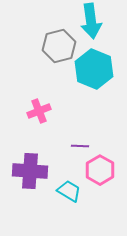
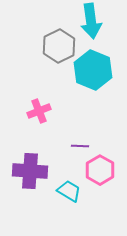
gray hexagon: rotated 12 degrees counterclockwise
cyan hexagon: moved 1 px left, 1 px down
